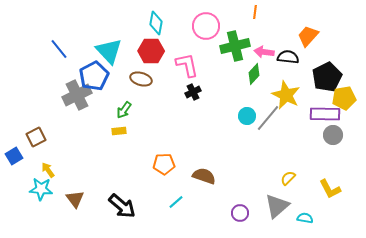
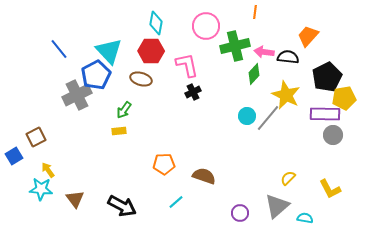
blue pentagon: moved 2 px right, 1 px up
black arrow: rotated 12 degrees counterclockwise
